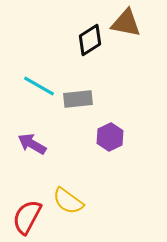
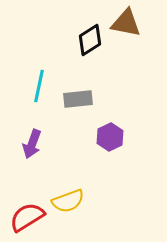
cyan line: rotated 72 degrees clockwise
purple arrow: rotated 100 degrees counterclockwise
yellow semicircle: rotated 56 degrees counterclockwise
red semicircle: rotated 30 degrees clockwise
